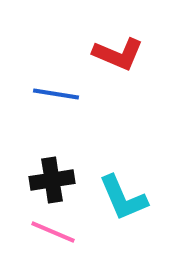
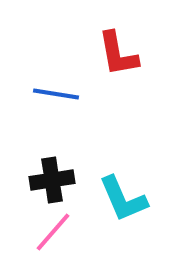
red L-shape: rotated 57 degrees clockwise
cyan L-shape: moved 1 px down
pink line: rotated 72 degrees counterclockwise
